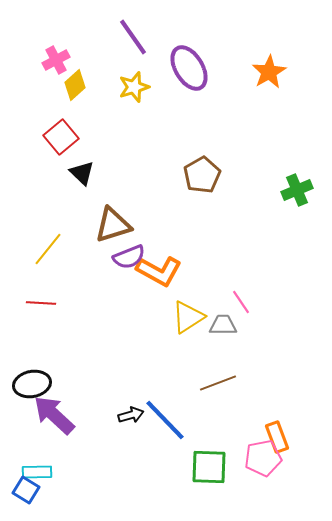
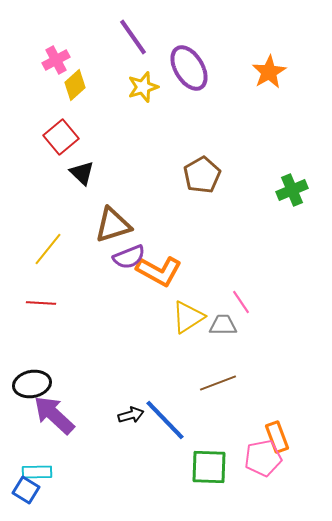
yellow star: moved 9 px right
green cross: moved 5 px left
